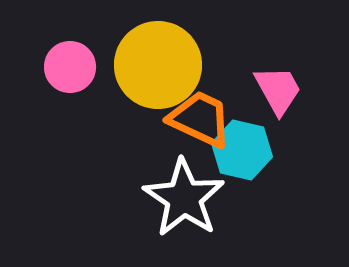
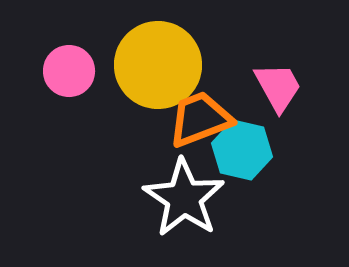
pink circle: moved 1 px left, 4 px down
pink trapezoid: moved 3 px up
orange trapezoid: rotated 46 degrees counterclockwise
